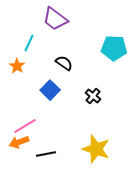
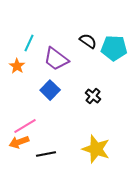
purple trapezoid: moved 1 px right, 40 px down
black semicircle: moved 24 px right, 22 px up
